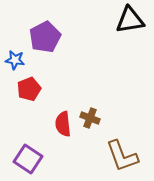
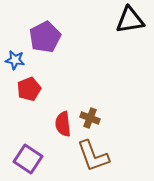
brown L-shape: moved 29 px left
